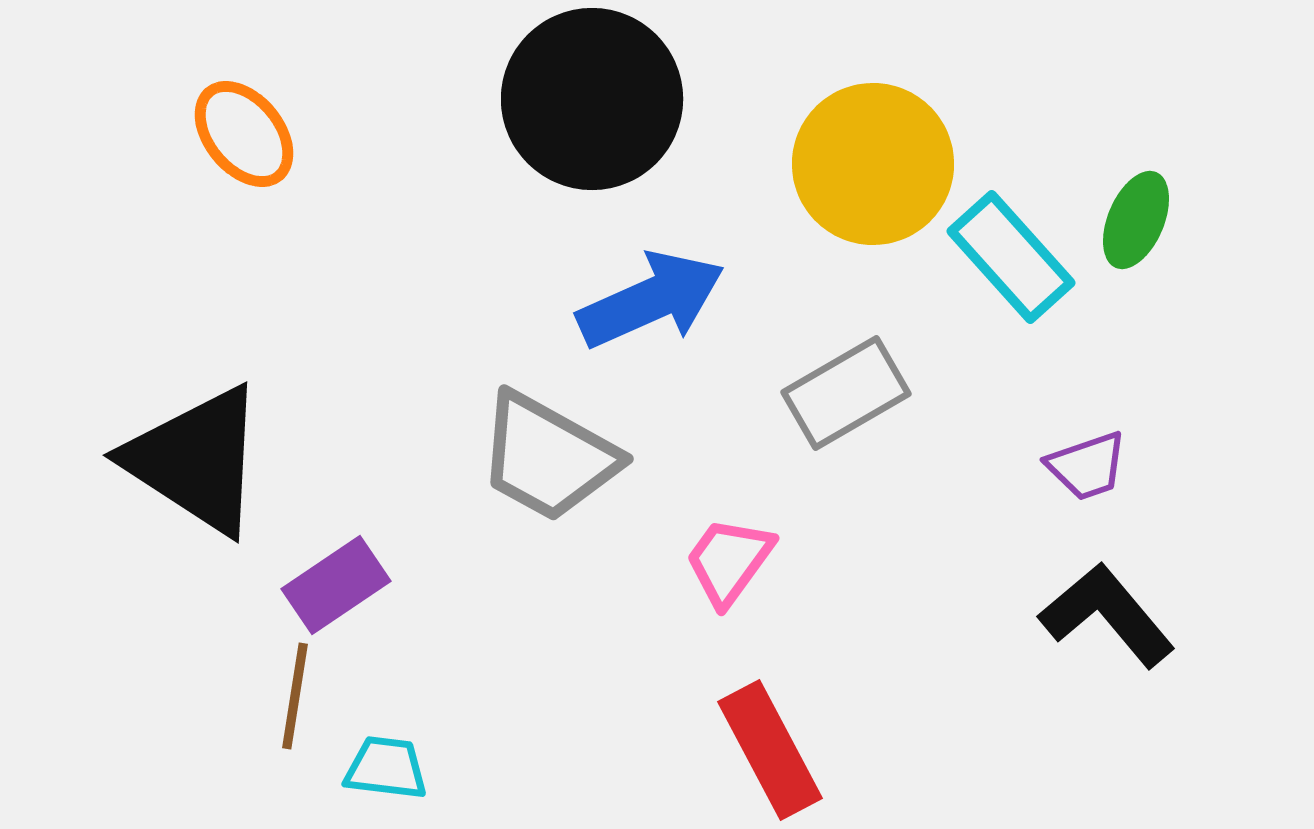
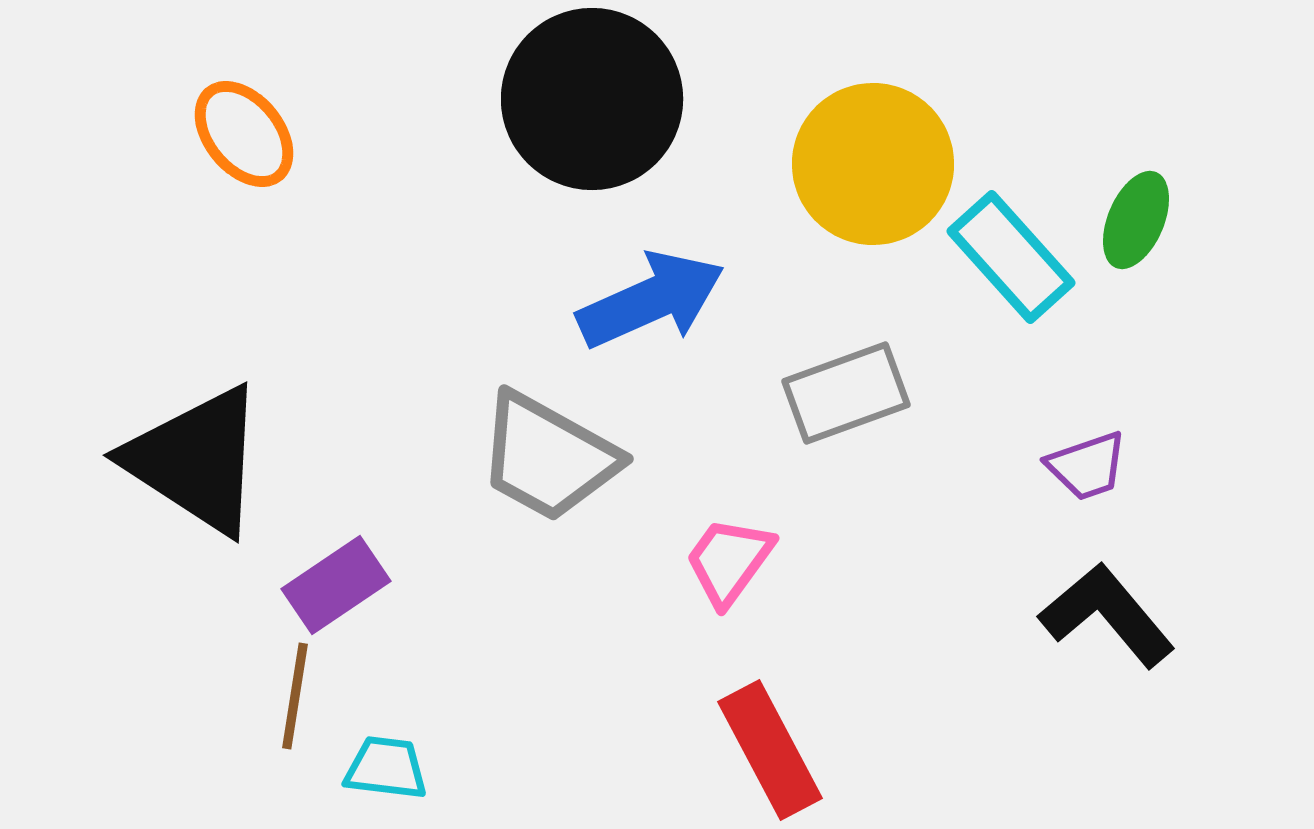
gray rectangle: rotated 10 degrees clockwise
